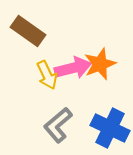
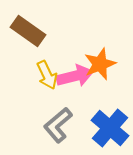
pink arrow: moved 2 px right, 8 px down
blue cross: rotated 15 degrees clockwise
